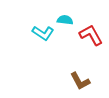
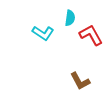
cyan semicircle: moved 5 px right, 2 px up; rotated 91 degrees clockwise
